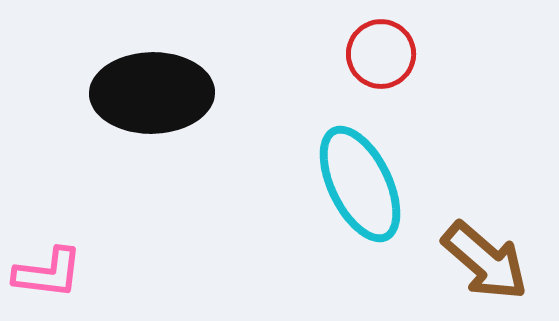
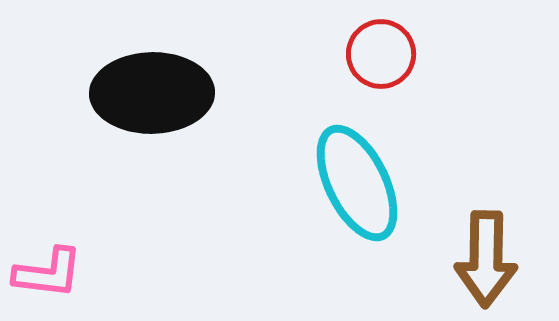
cyan ellipse: moved 3 px left, 1 px up
brown arrow: moved 1 px right, 2 px up; rotated 50 degrees clockwise
